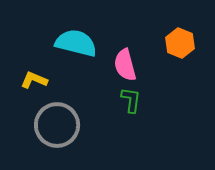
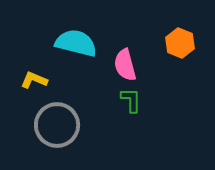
green L-shape: rotated 8 degrees counterclockwise
